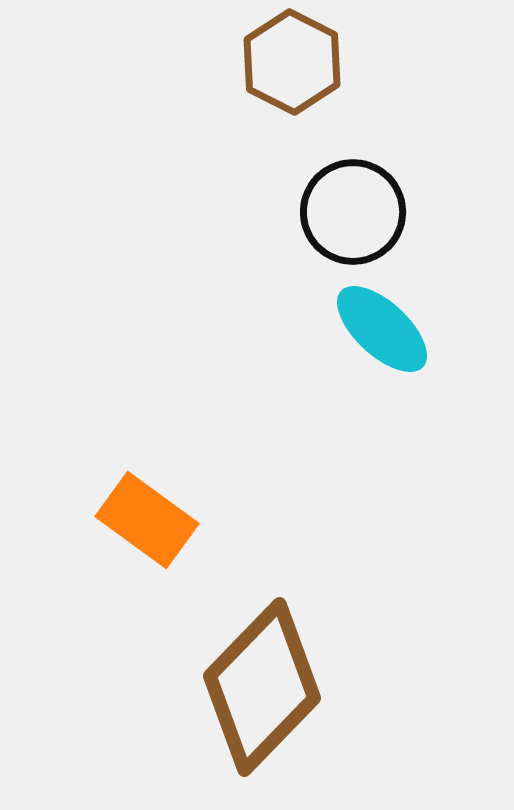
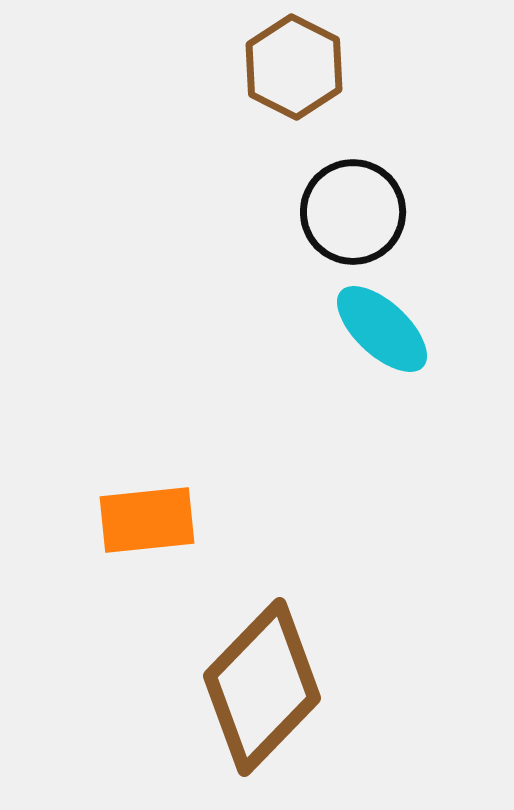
brown hexagon: moved 2 px right, 5 px down
orange rectangle: rotated 42 degrees counterclockwise
